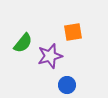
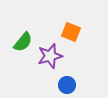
orange square: moved 2 px left; rotated 30 degrees clockwise
green semicircle: moved 1 px up
